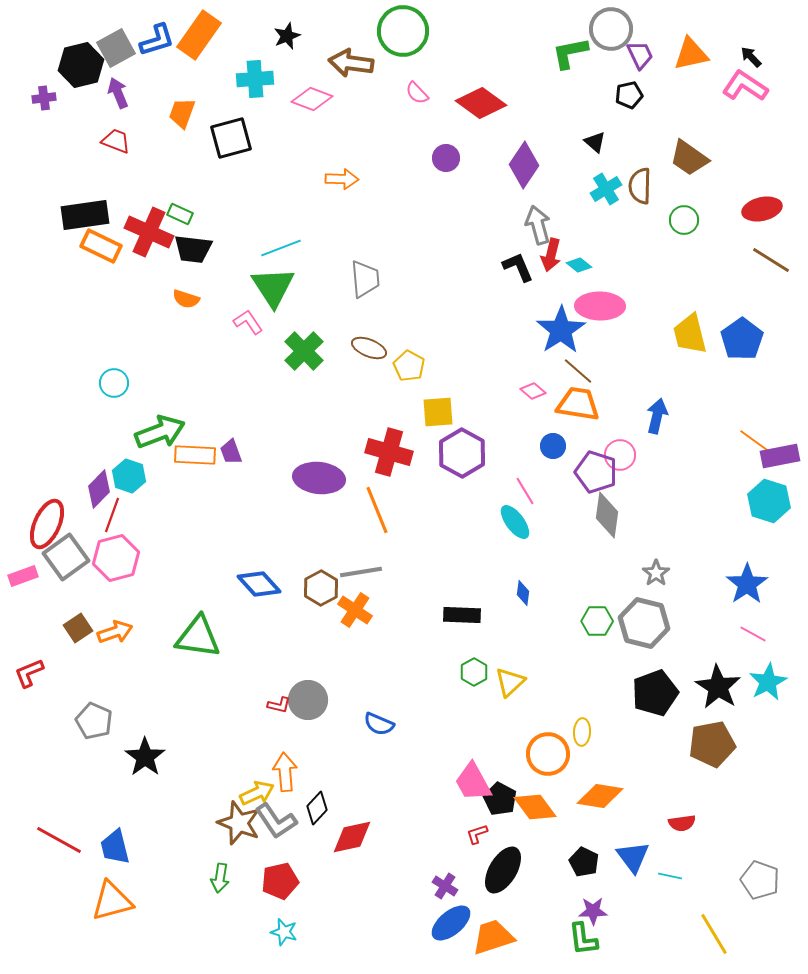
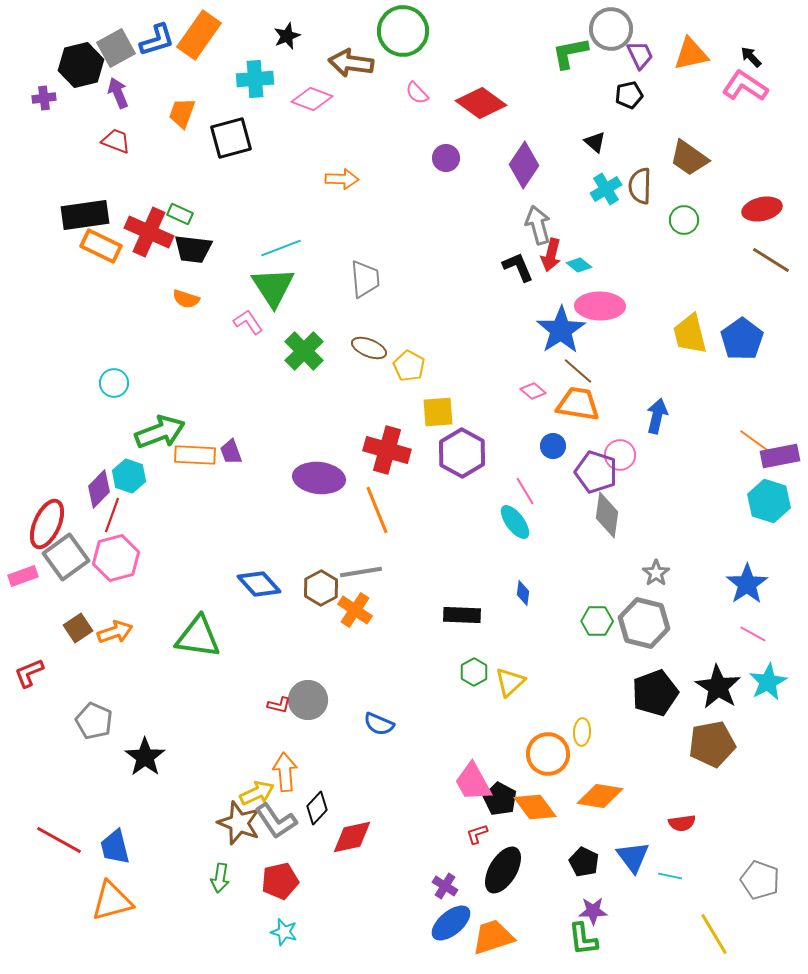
red cross at (389, 452): moved 2 px left, 2 px up
